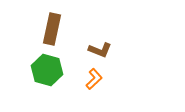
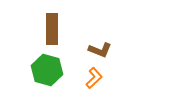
brown rectangle: rotated 12 degrees counterclockwise
orange L-shape: moved 1 px up
